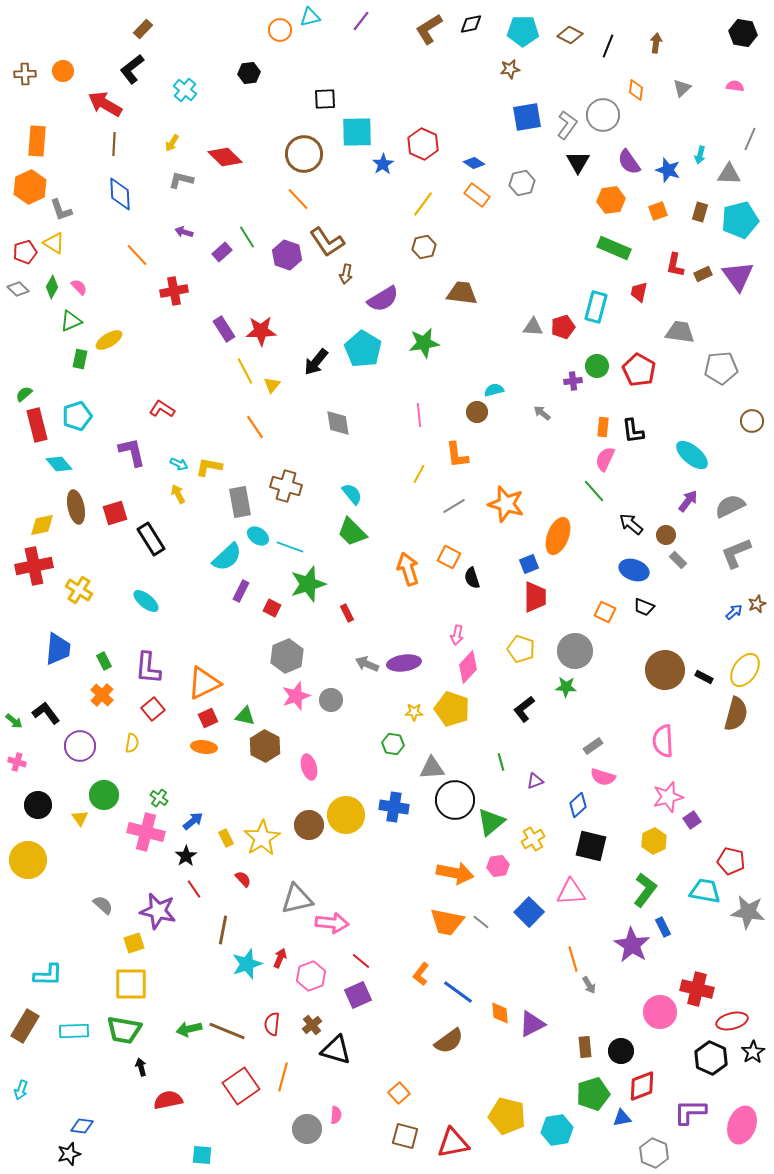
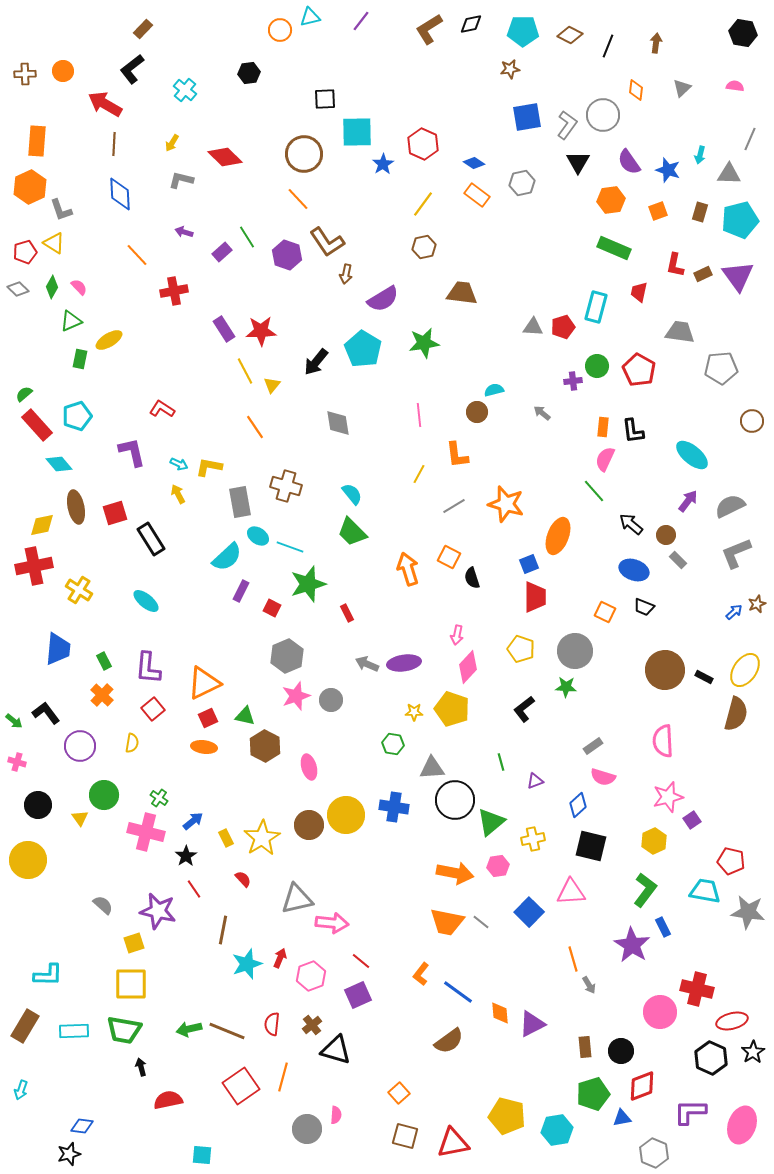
red rectangle at (37, 425): rotated 28 degrees counterclockwise
yellow cross at (533, 839): rotated 20 degrees clockwise
